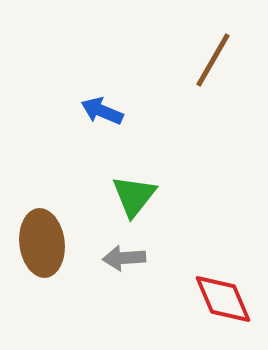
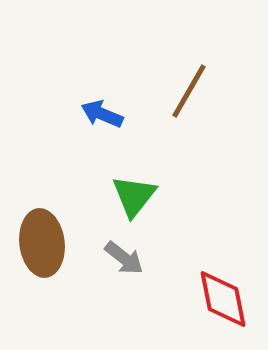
brown line: moved 24 px left, 31 px down
blue arrow: moved 3 px down
gray arrow: rotated 138 degrees counterclockwise
red diamond: rotated 12 degrees clockwise
